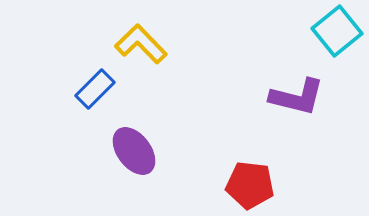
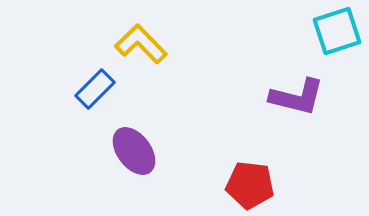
cyan square: rotated 21 degrees clockwise
